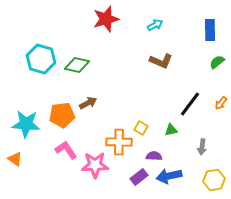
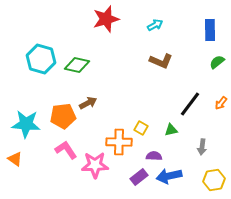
orange pentagon: moved 1 px right, 1 px down
